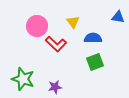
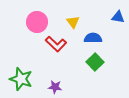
pink circle: moved 4 px up
green square: rotated 24 degrees counterclockwise
green star: moved 2 px left
purple star: rotated 16 degrees clockwise
